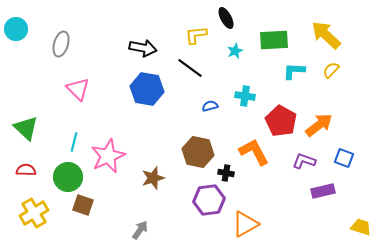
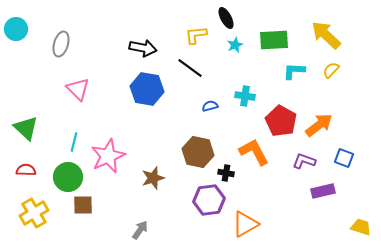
cyan star: moved 6 px up
brown square: rotated 20 degrees counterclockwise
